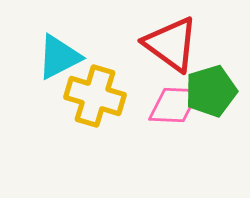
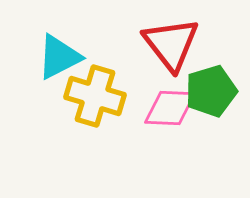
red triangle: rotated 16 degrees clockwise
pink diamond: moved 4 px left, 3 px down
